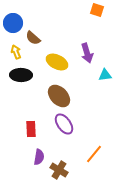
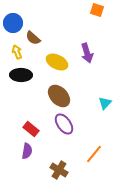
yellow arrow: moved 1 px right
cyan triangle: moved 28 px down; rotated 40 degrees counterclockwise
red rectangle: rotated 49 degrees counterclockwise
purple semicircle: moved 12 px left, 6 px up
